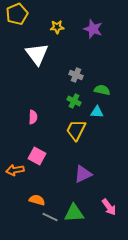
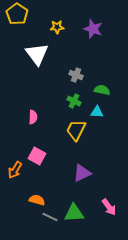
yellow pentagon: rotated 15 degrees counterclockwise
orange arrow: rotated 48 degrees counterclockwise
purple triangle: moved 1 px left, 1 px up
